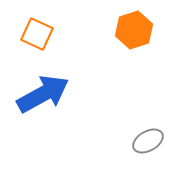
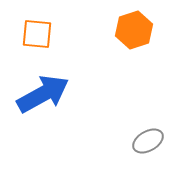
orange square: rotated 20 degrees counterclockwise
